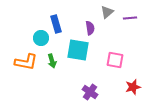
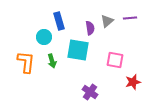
gray triangle: moved 9 px down
blue rectangle: moved 3 px right, 3 px up
cyan circle: moved 3 px right, 1 px up
orange L-shape: rotated 95 degrees counterclockwise
red star: moved 5 px up
